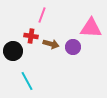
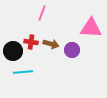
pink line: moved 2 px up
red cross: moved 6 px down
purple circle: moved 1 px left, 3 px down
cyan line: moved 4 px left, 9 px up; rotated 66 degrees counterclockwise
